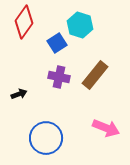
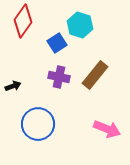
red diamond: moved 1 px left, 1 px up
black arrow: moved 6 px left, 8 px up
pink arrow: moved 1 px right, 1 px down
blue circle: moved 8 px left, 14 px up
